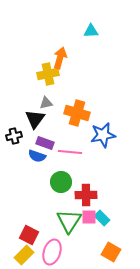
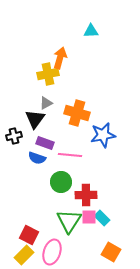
gray triangle: rotated 16 degrees counterclockwise
pink line: moved 3 px down
blue semicircle: moved 2 px down
